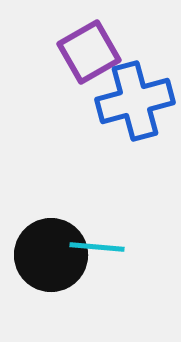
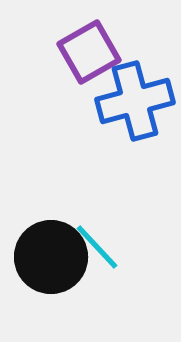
cyan line: rotated 42 degrees clockwise
black circle: moved 2 px down
